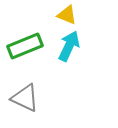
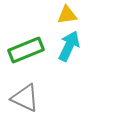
yellow triangle: rotated 30 degrees counterclockwise
green rectangle: moved 1 px right, 4 px down
